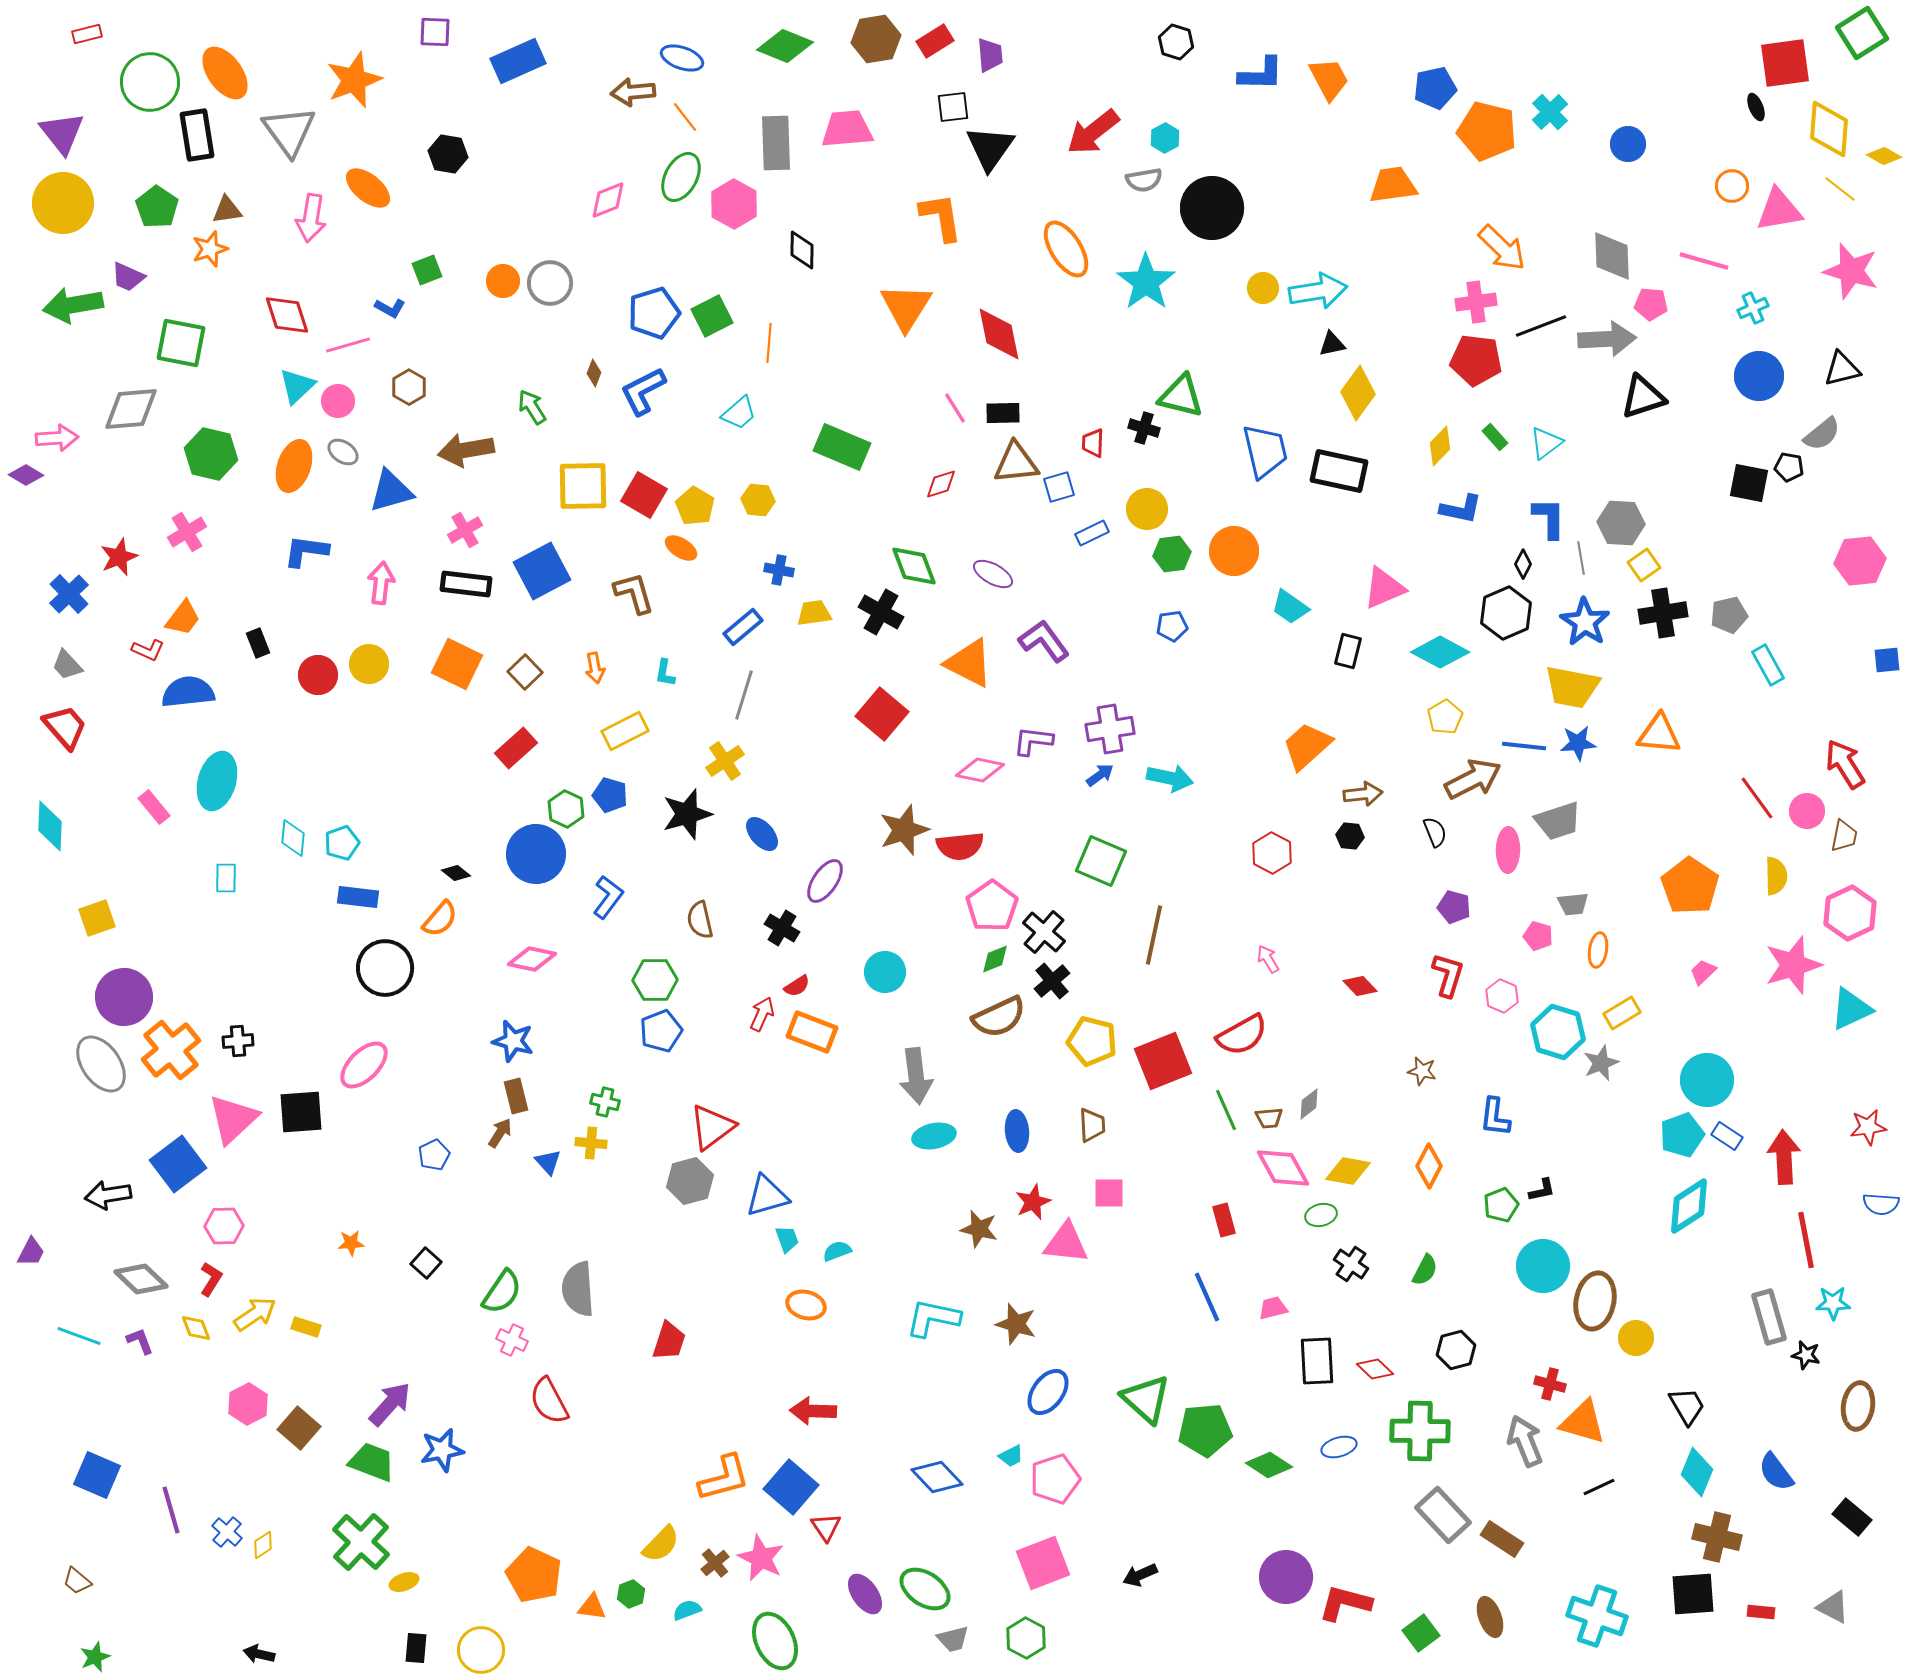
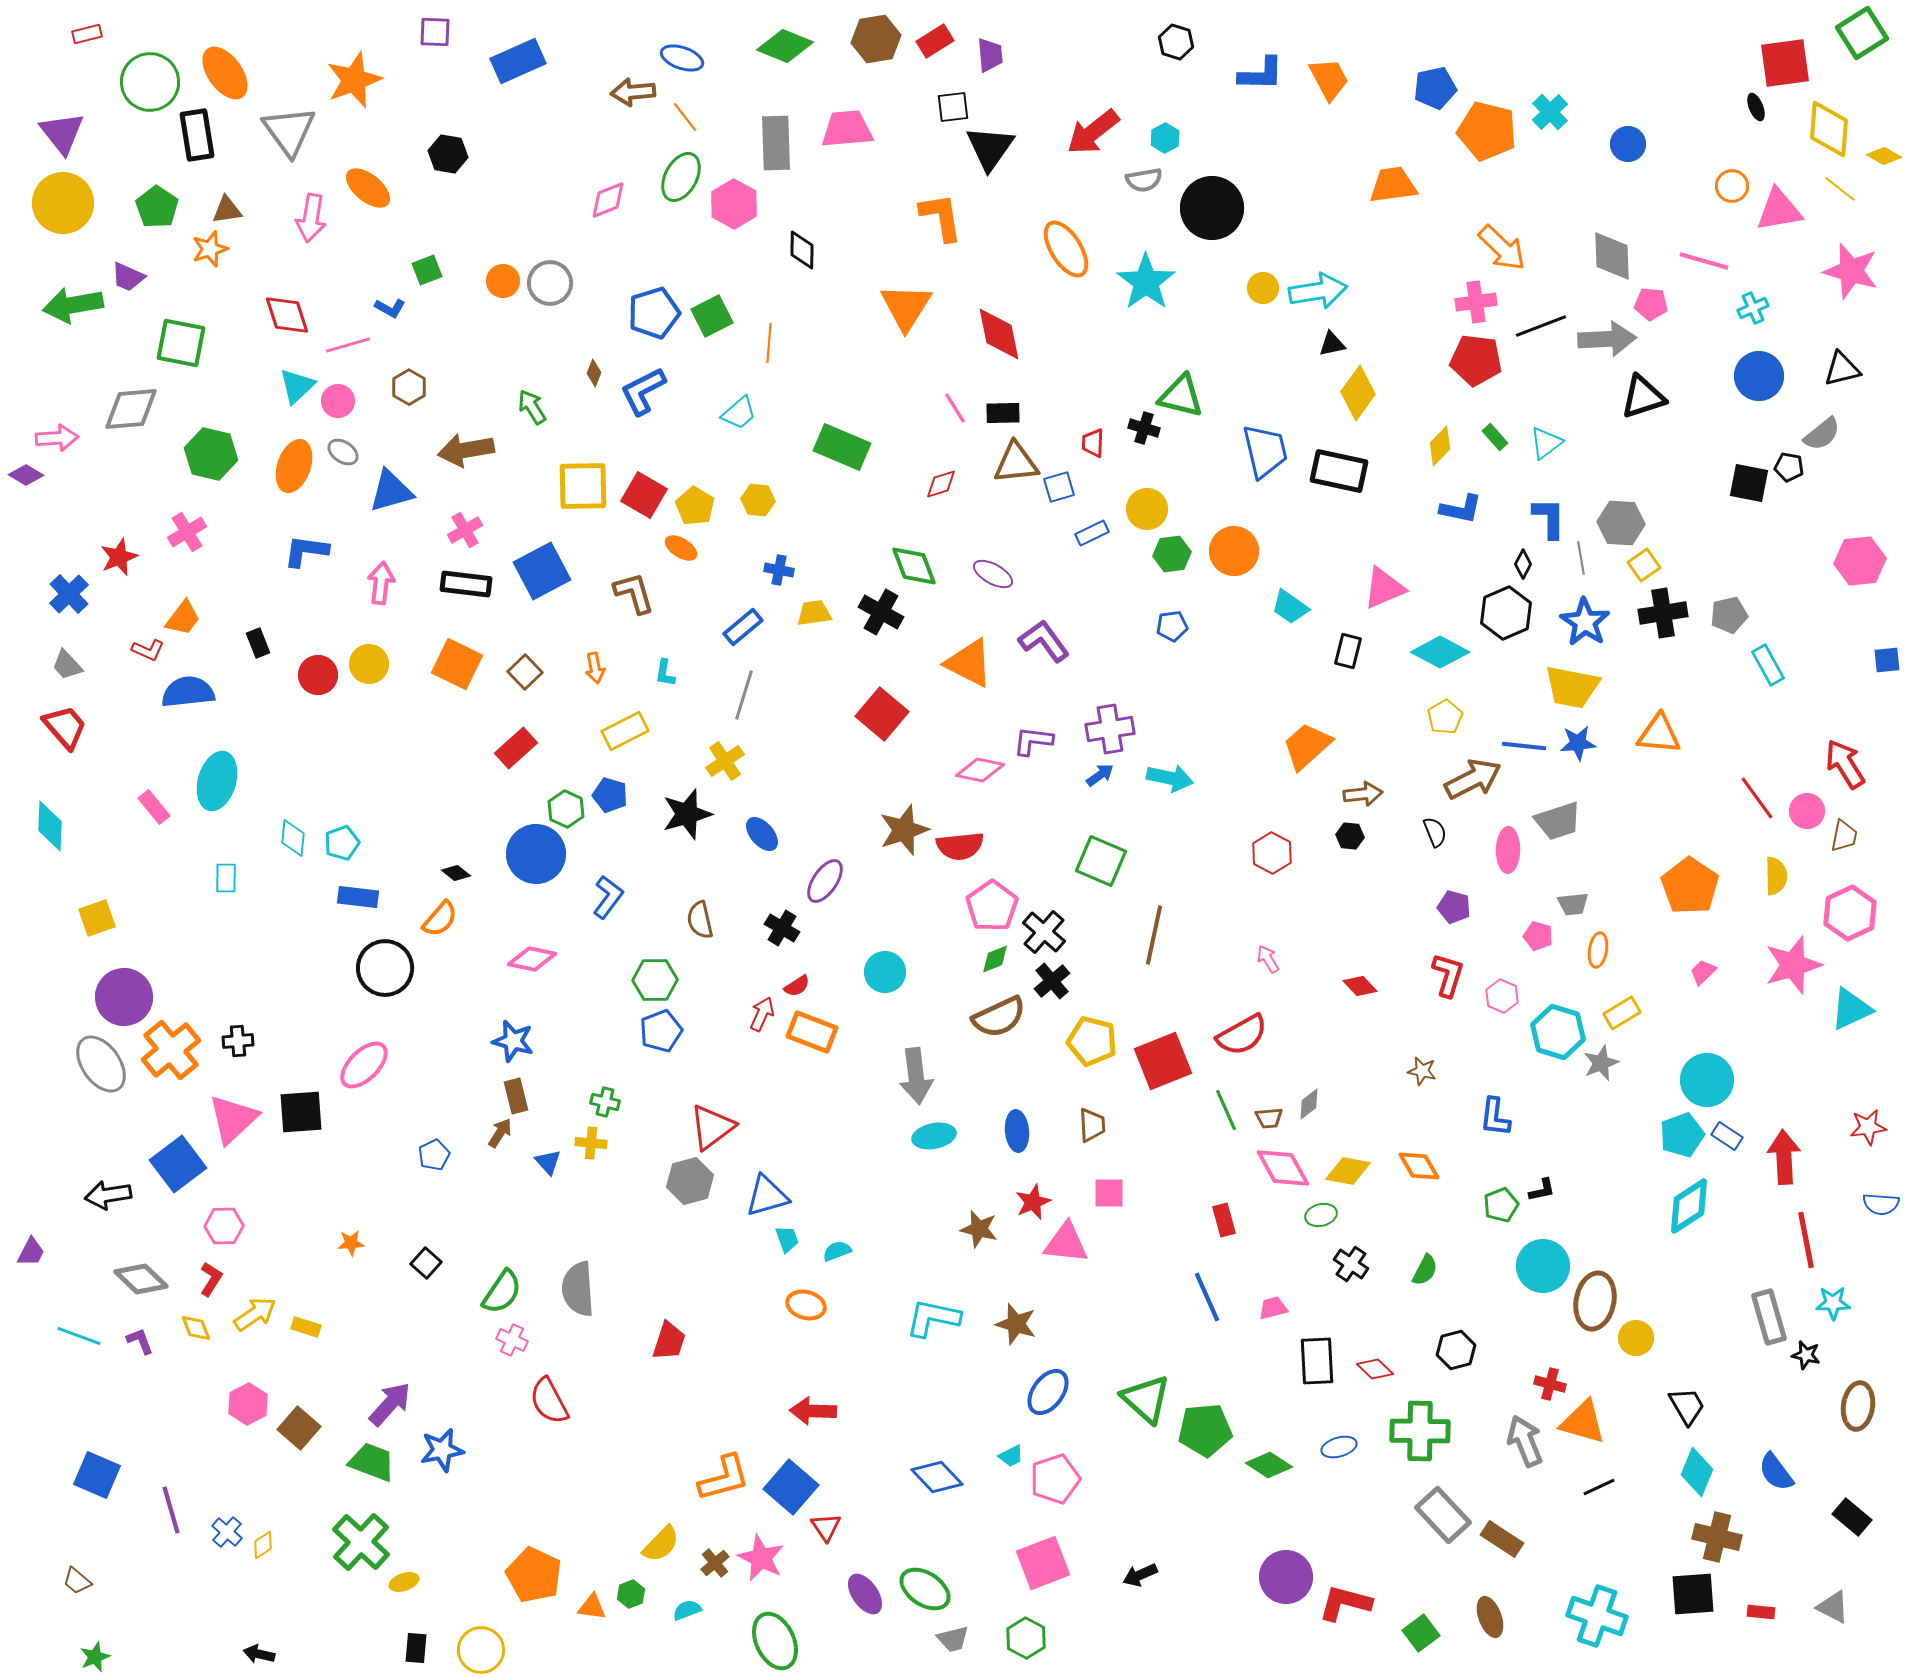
orange diamond at (1429, 1166): moved 10 px left; rotated 57 degrees counterclockwise
